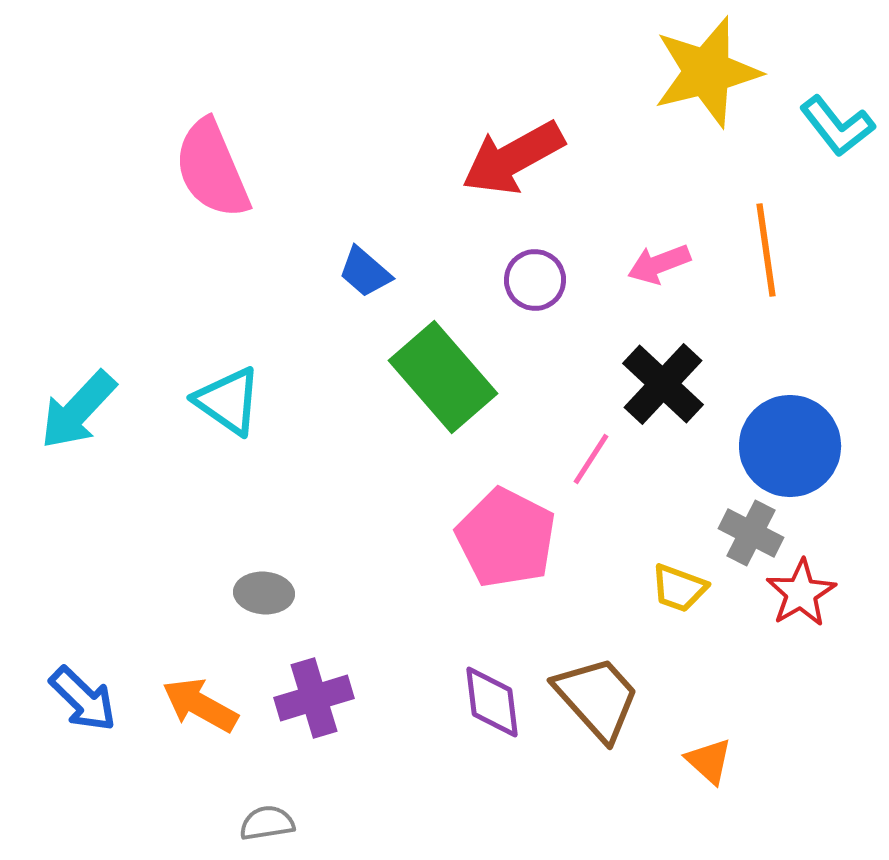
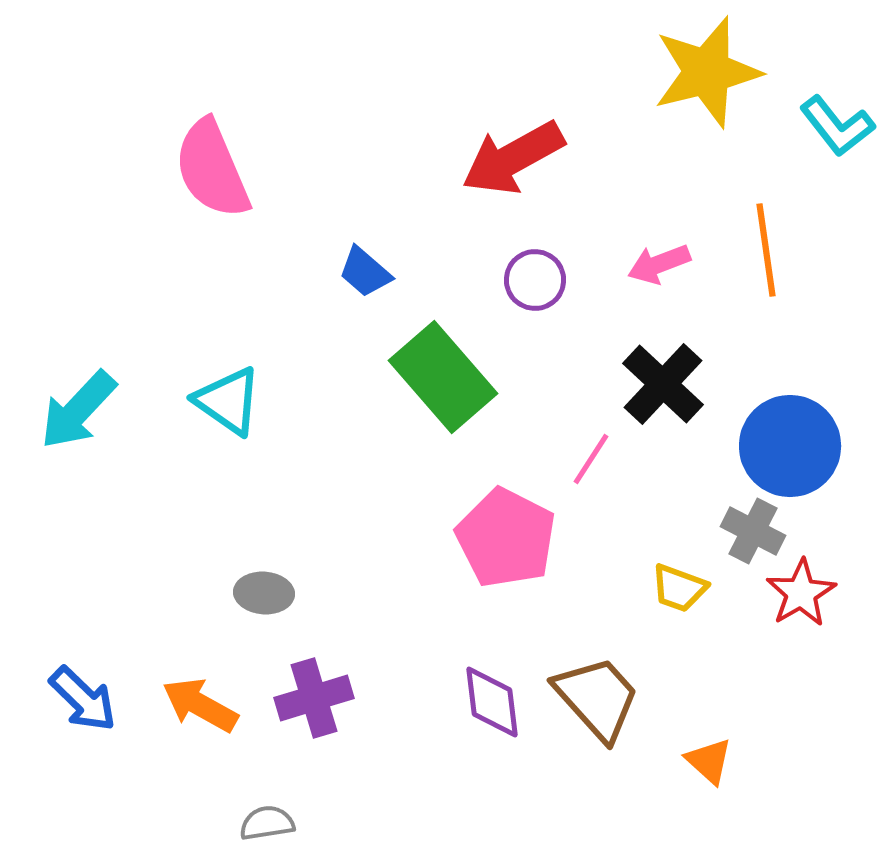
gray cross: moved 2 px right, 2 px up
